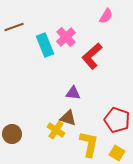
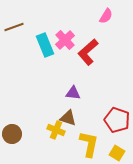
pink cross: moved 1 px left, 3 px down
red L-shape: moved 4 px left, 4 px up
yellow cross: rotated 12 degrees counterclockwise
